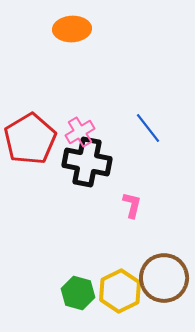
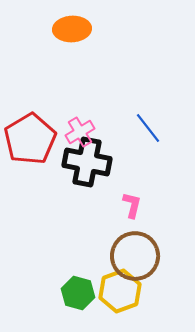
brown circle: moved 29 px left, 22 px up
yellow hexagon: rotated 6 degrees clockwise
